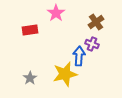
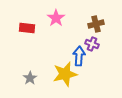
pink star: moved 5 px down
brown cross: moved 2 px down; rotated 21 degrees clockwise
red rectangle: moved 3 px left, 2 px up; rotated 14 degrees clockwise
